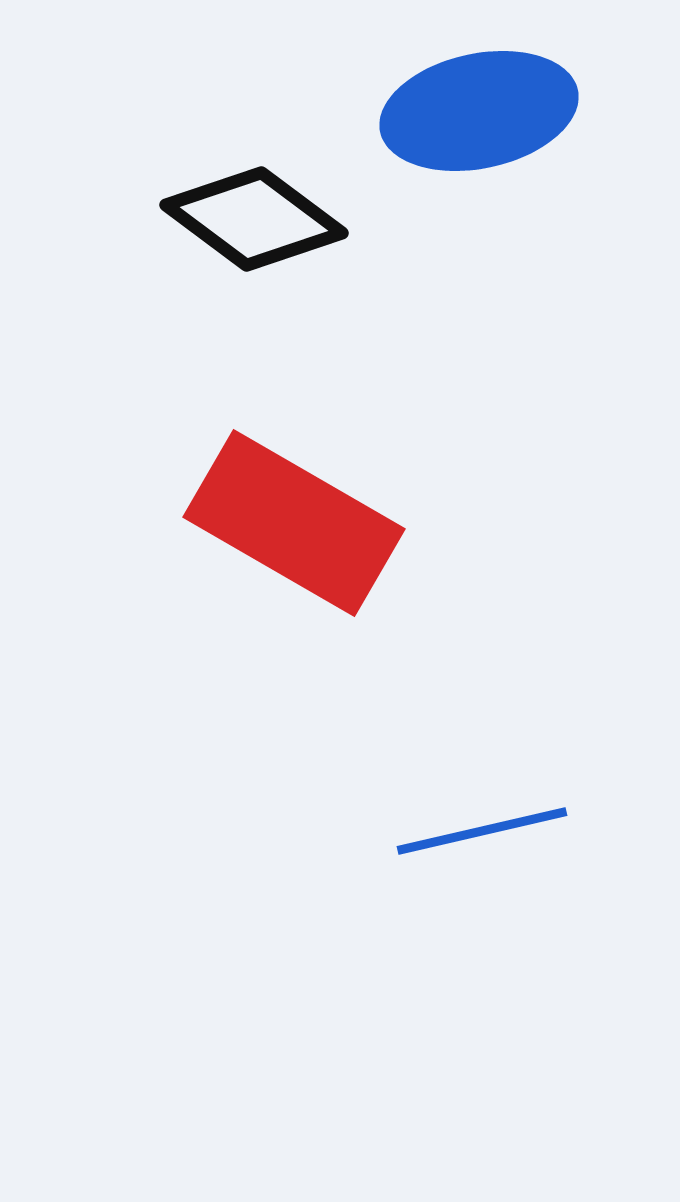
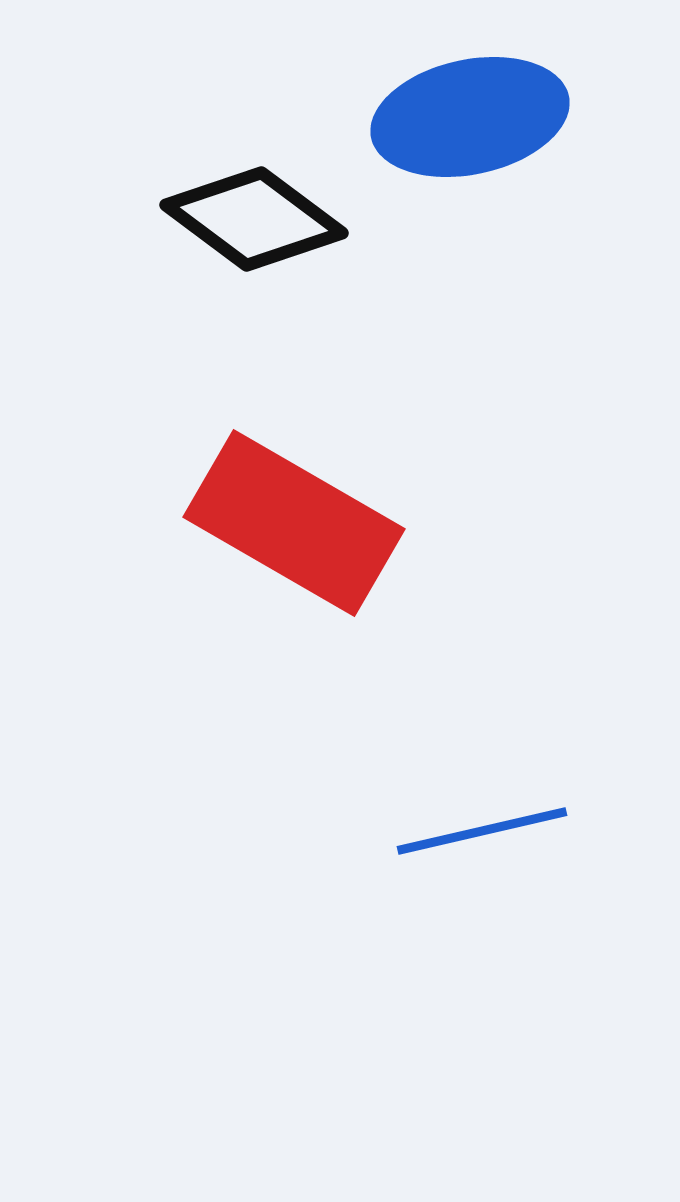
blue ellipse: moved 9 px left, 6 px down
